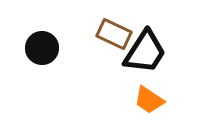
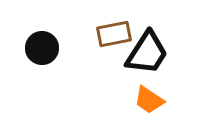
brown rectangle: rotated 36 degrees counterclockwise
black trapezoid: moved 2 px right, 1 px down
